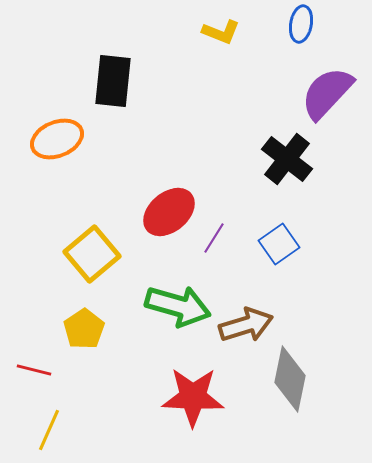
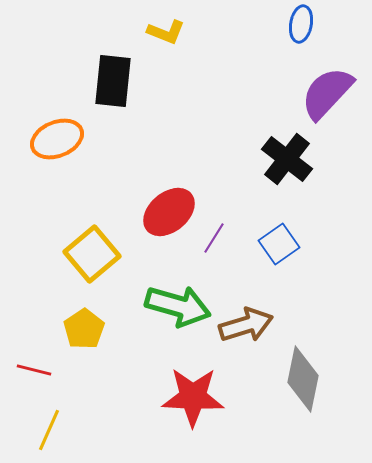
yellow L-shape: moved 55 px left
gray diamond: moved 13 px right
